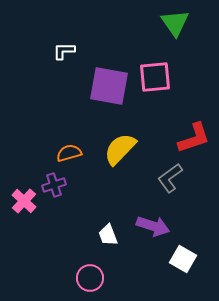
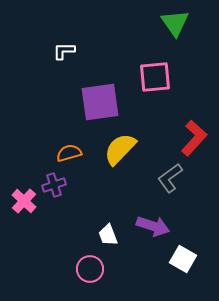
purple square: moved 9 px left, 16 px down; rotated 18 degrees counterclockwise
red L-shape: rotated 30 degrees counterclockwise
pink circle: moved 9 px up
